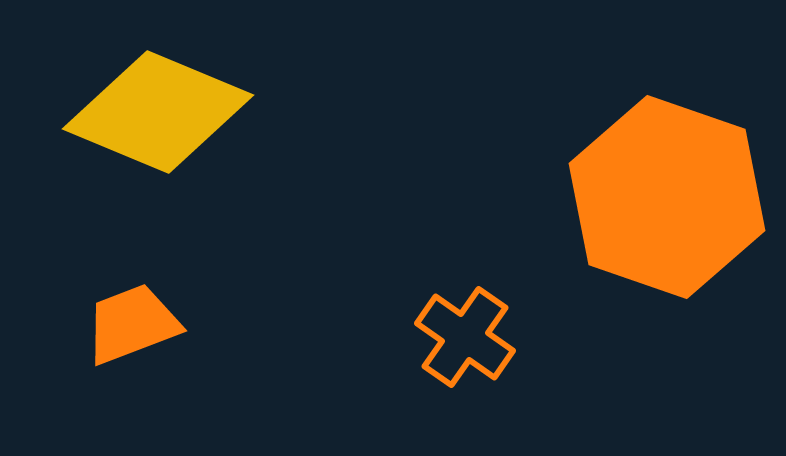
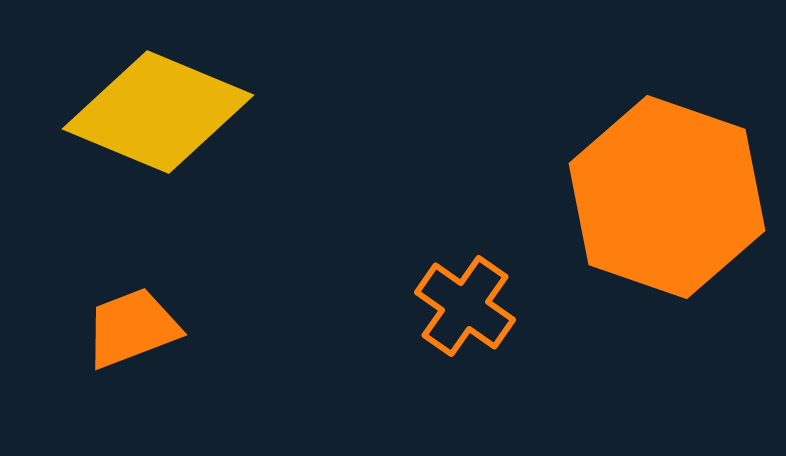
orange trapezoid: moved 4 px down
orange cross: moved 31 px up
